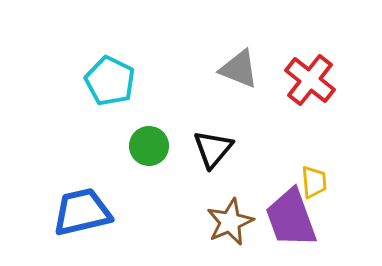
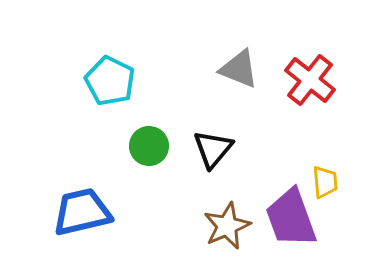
yellow trapezoid: moved 11 px right
brown star: moved 3 px left, 4 px down
